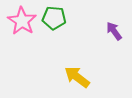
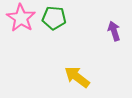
pink star: moved 1 px left, 3 px up
purple arrow: rotated 18 degrees clockwise
